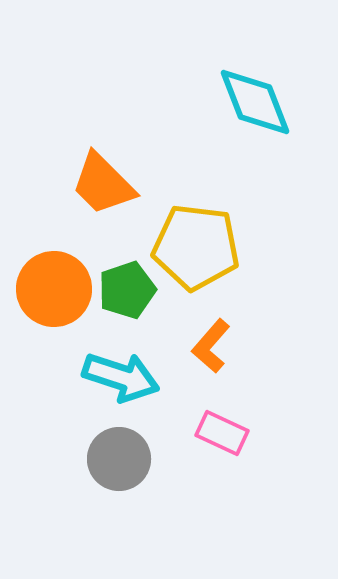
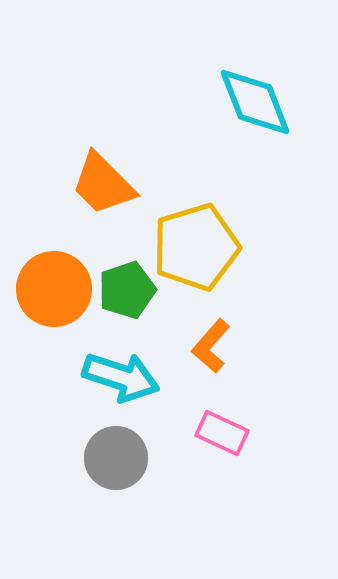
yellow pentagon: rotated 24 degrees counterclockwise
gray circle: moved 3 px left, 1 px up
